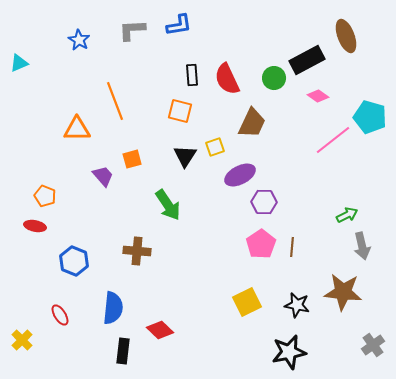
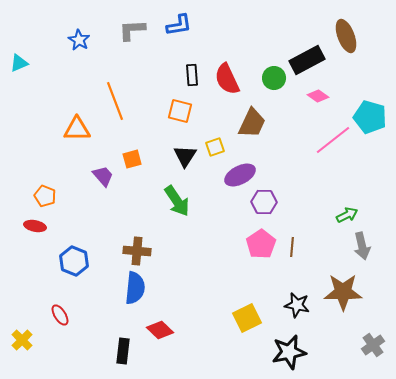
green arrow at (168, 205): moved 9 px right, 4 px up
brown star at (343, 292): rotated 6 degrees counterclockwise
yellow square at (247, 302): moved 16 px down
blue semicircle at (113, 308): moved 22 px right, 20 px up
